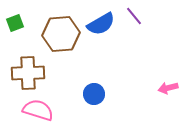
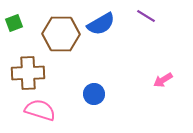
purple line: moved 12 px right; rotated 18 degrees counterclockwise
green square: moved 1 px left
brown hexagon: rotated 6 degrees clockwise
pink arrow: moved 5 px left, 8 px up; rotated 18 degrees counterclockwise
pink semicircle: moved 2 px right
